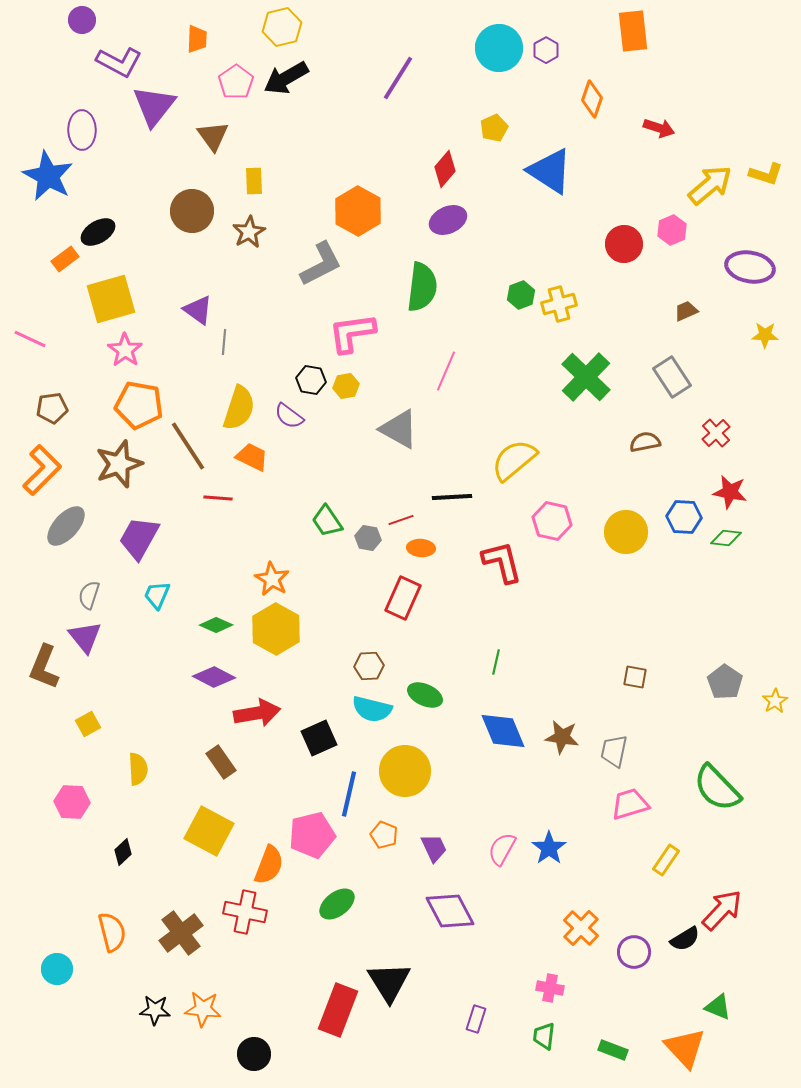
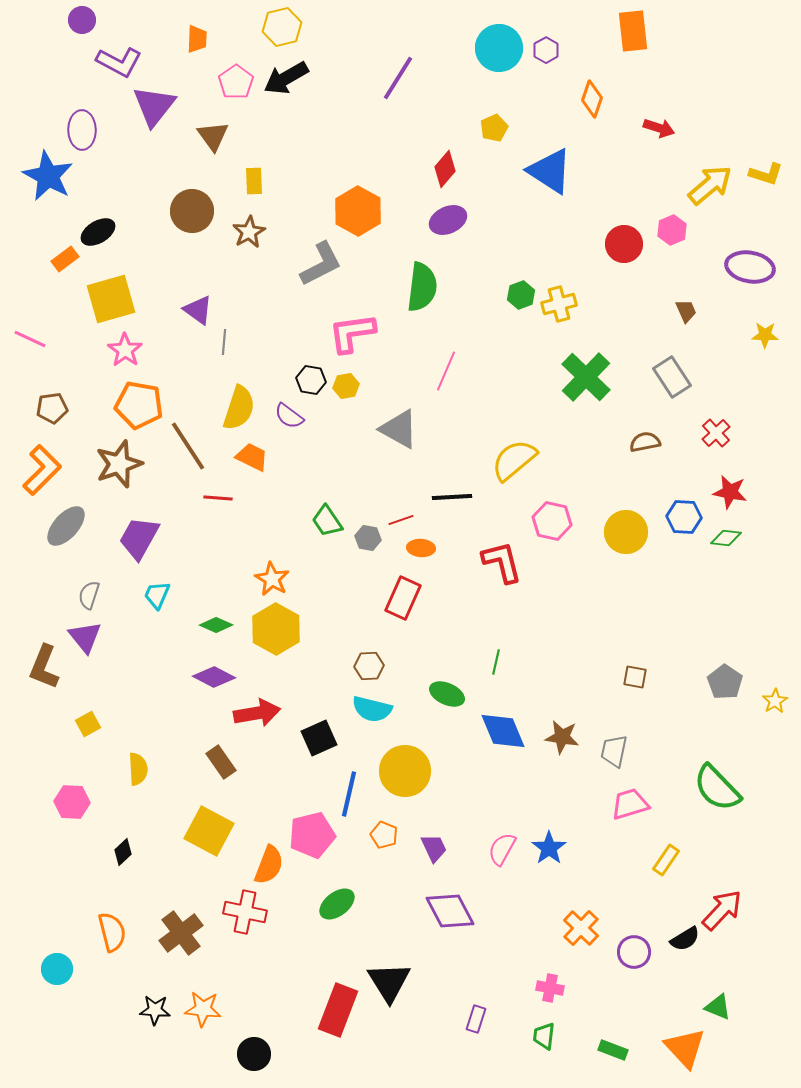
brown trapezoid at (686, 311): rotated 90 degrees clockwise
green ellipse at (425, 695): moved 22 px right, 1 px up
